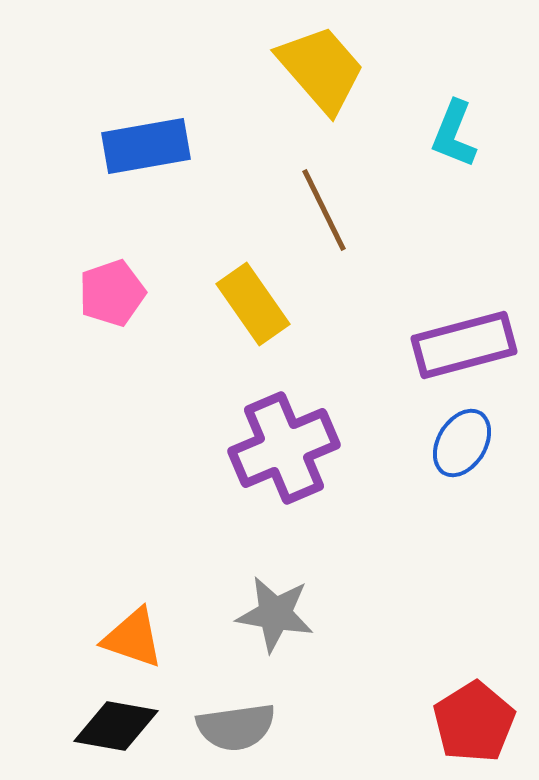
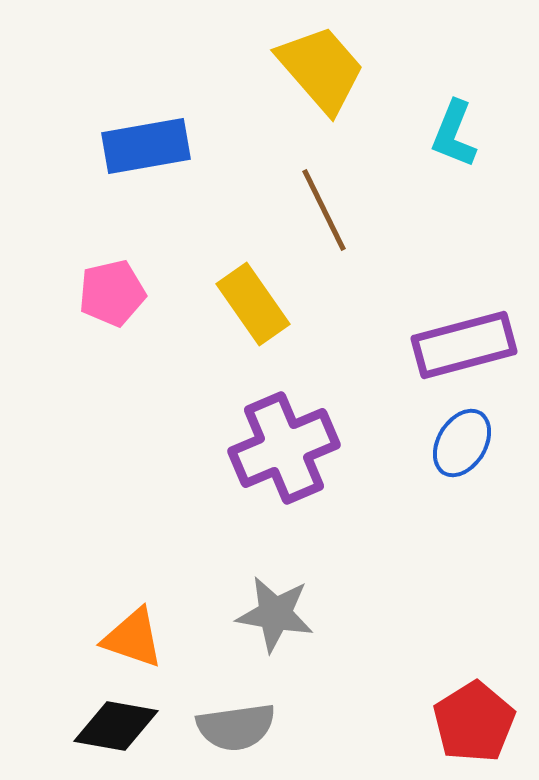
pink pentagon: rotated 6 degrees clockwise
